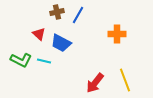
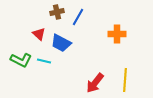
blue line: moved 2 px down
yellow line: rotated 25 degrees clockwise
